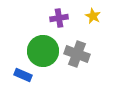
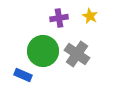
yellow star: moved 3 px left
gray cross: rotated 15 degrees clockwise
